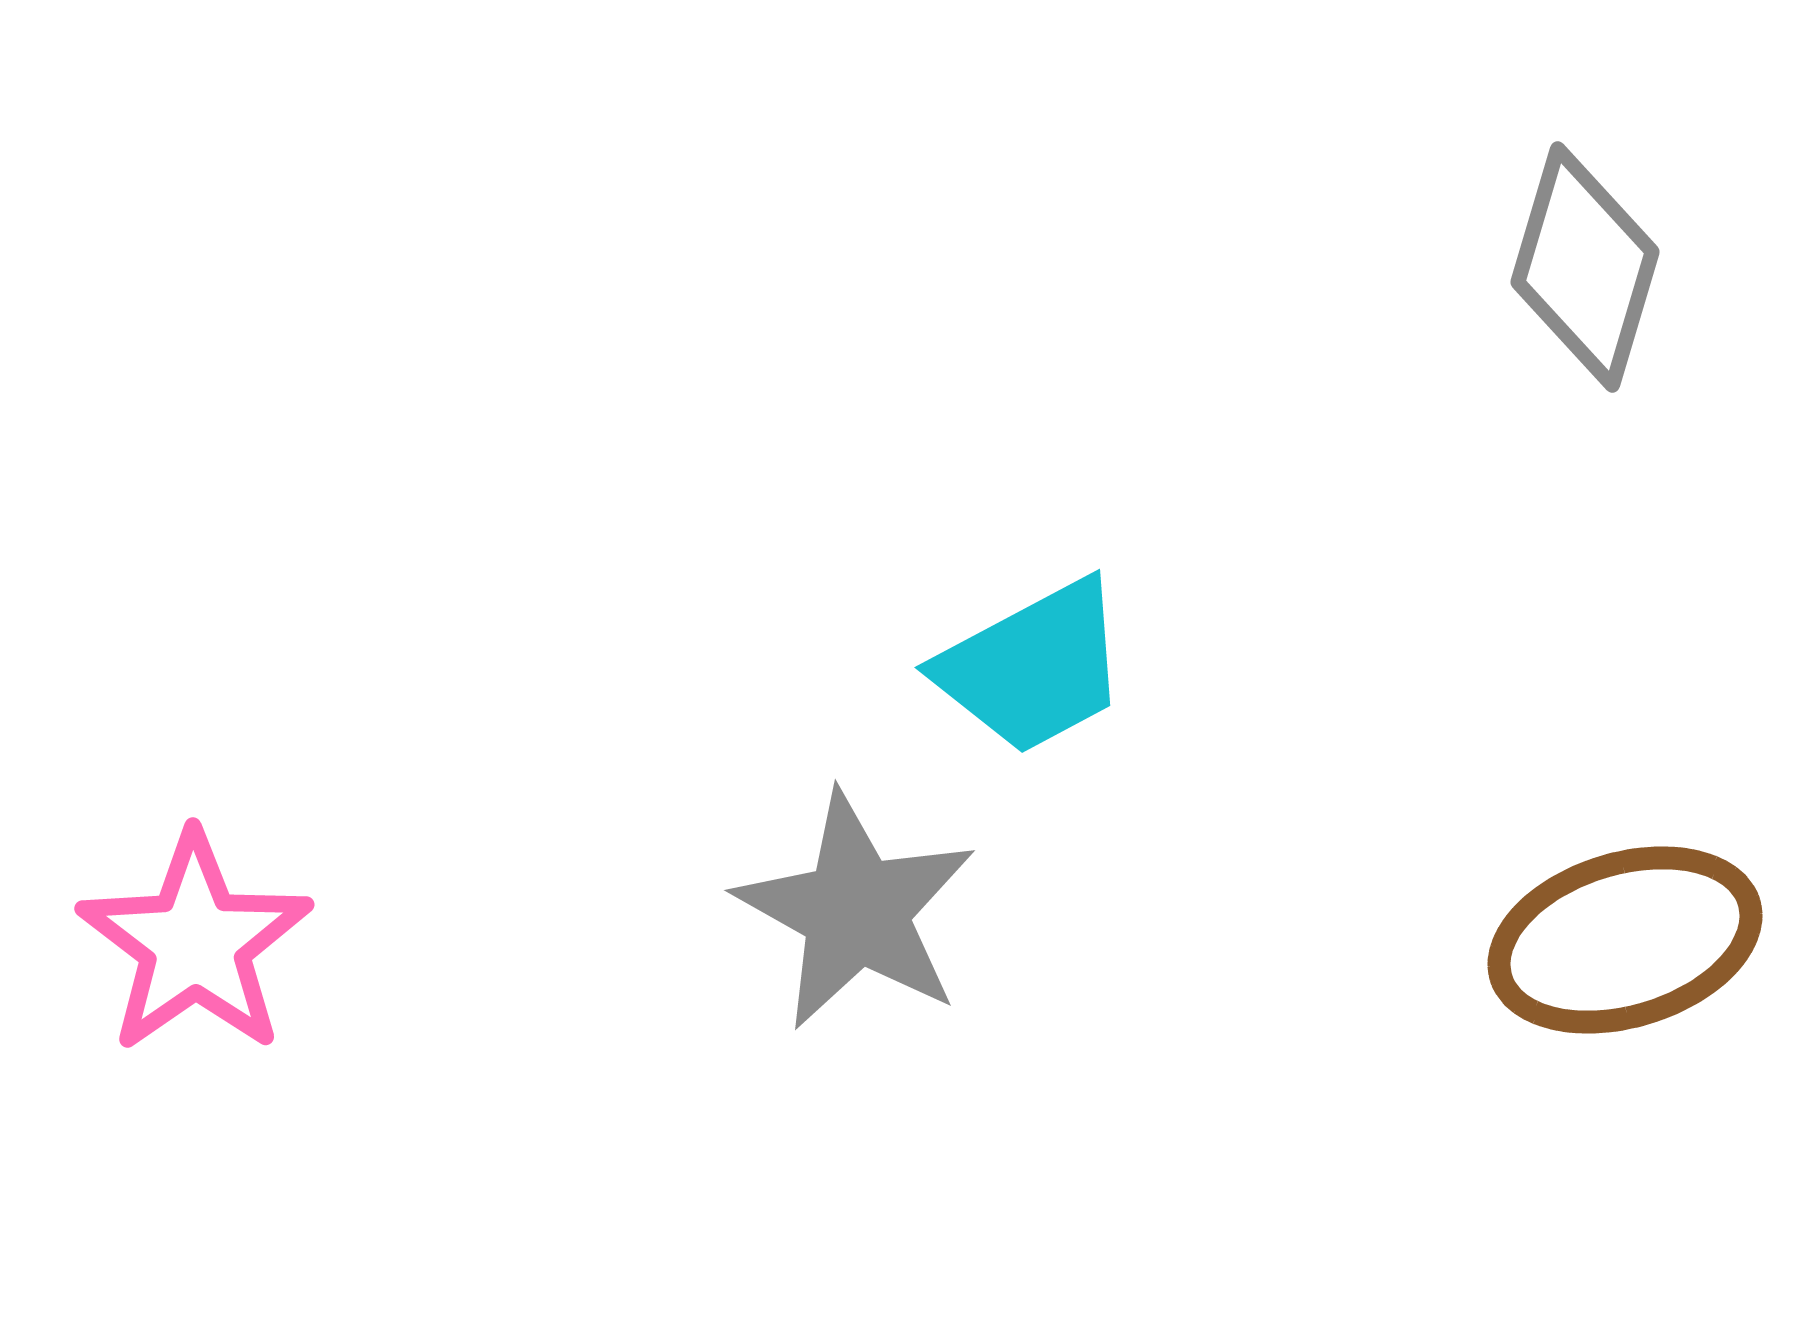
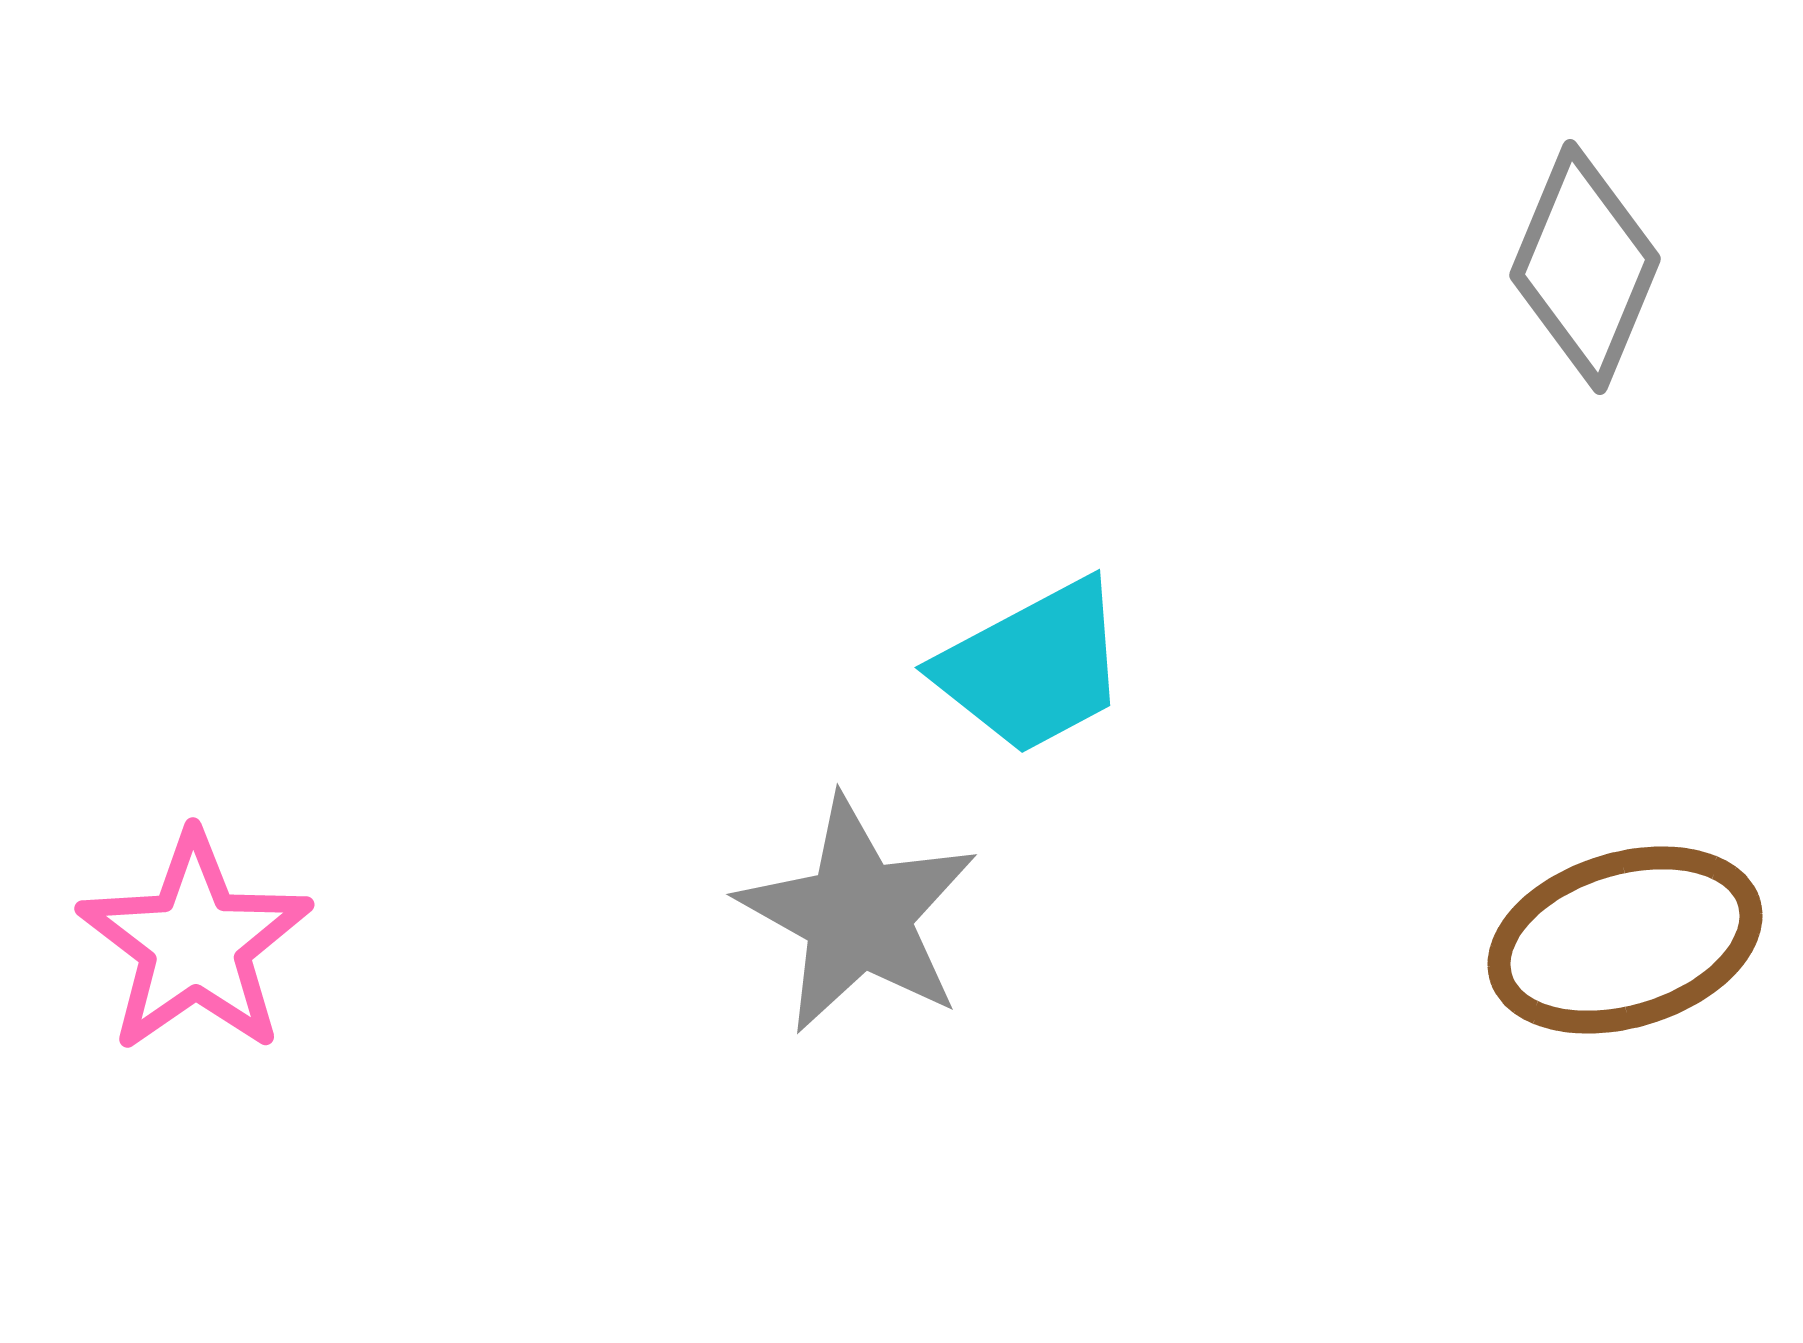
gray diamond: rotated 6 degrees clockwise
gray star: moved 2 px right, 4 px down
